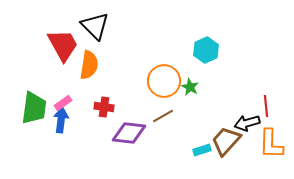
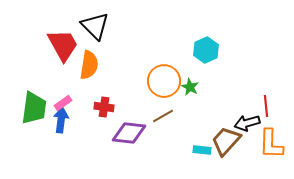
cyan rectangle: rotated 24 degrees clockwise
